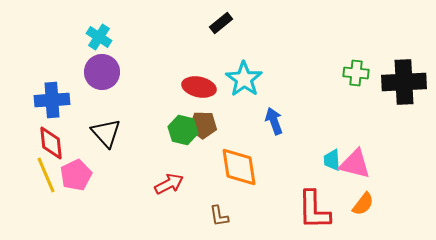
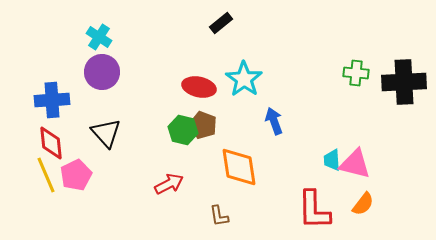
brown pentagon: rotated 20 degrees clockwise
